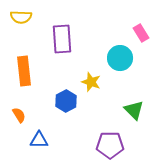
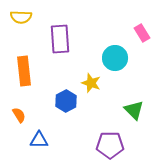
pink rectangle: moved 1 px right
purple rectangle: moved 2 px left
cyan circle: moved 5 px left
yellow star: moved 1 px down
